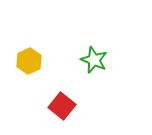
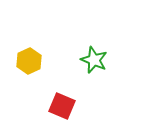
red square: rotated 16 degrees counterclockwise
